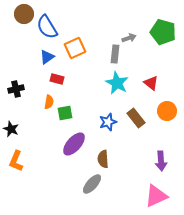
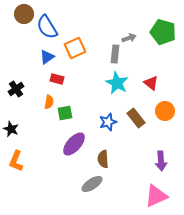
black cross: rotated 21 degrees counterclockwise
orange circle: moved 2 px left
gray ellipse: rotated 15 degrees clockwise
